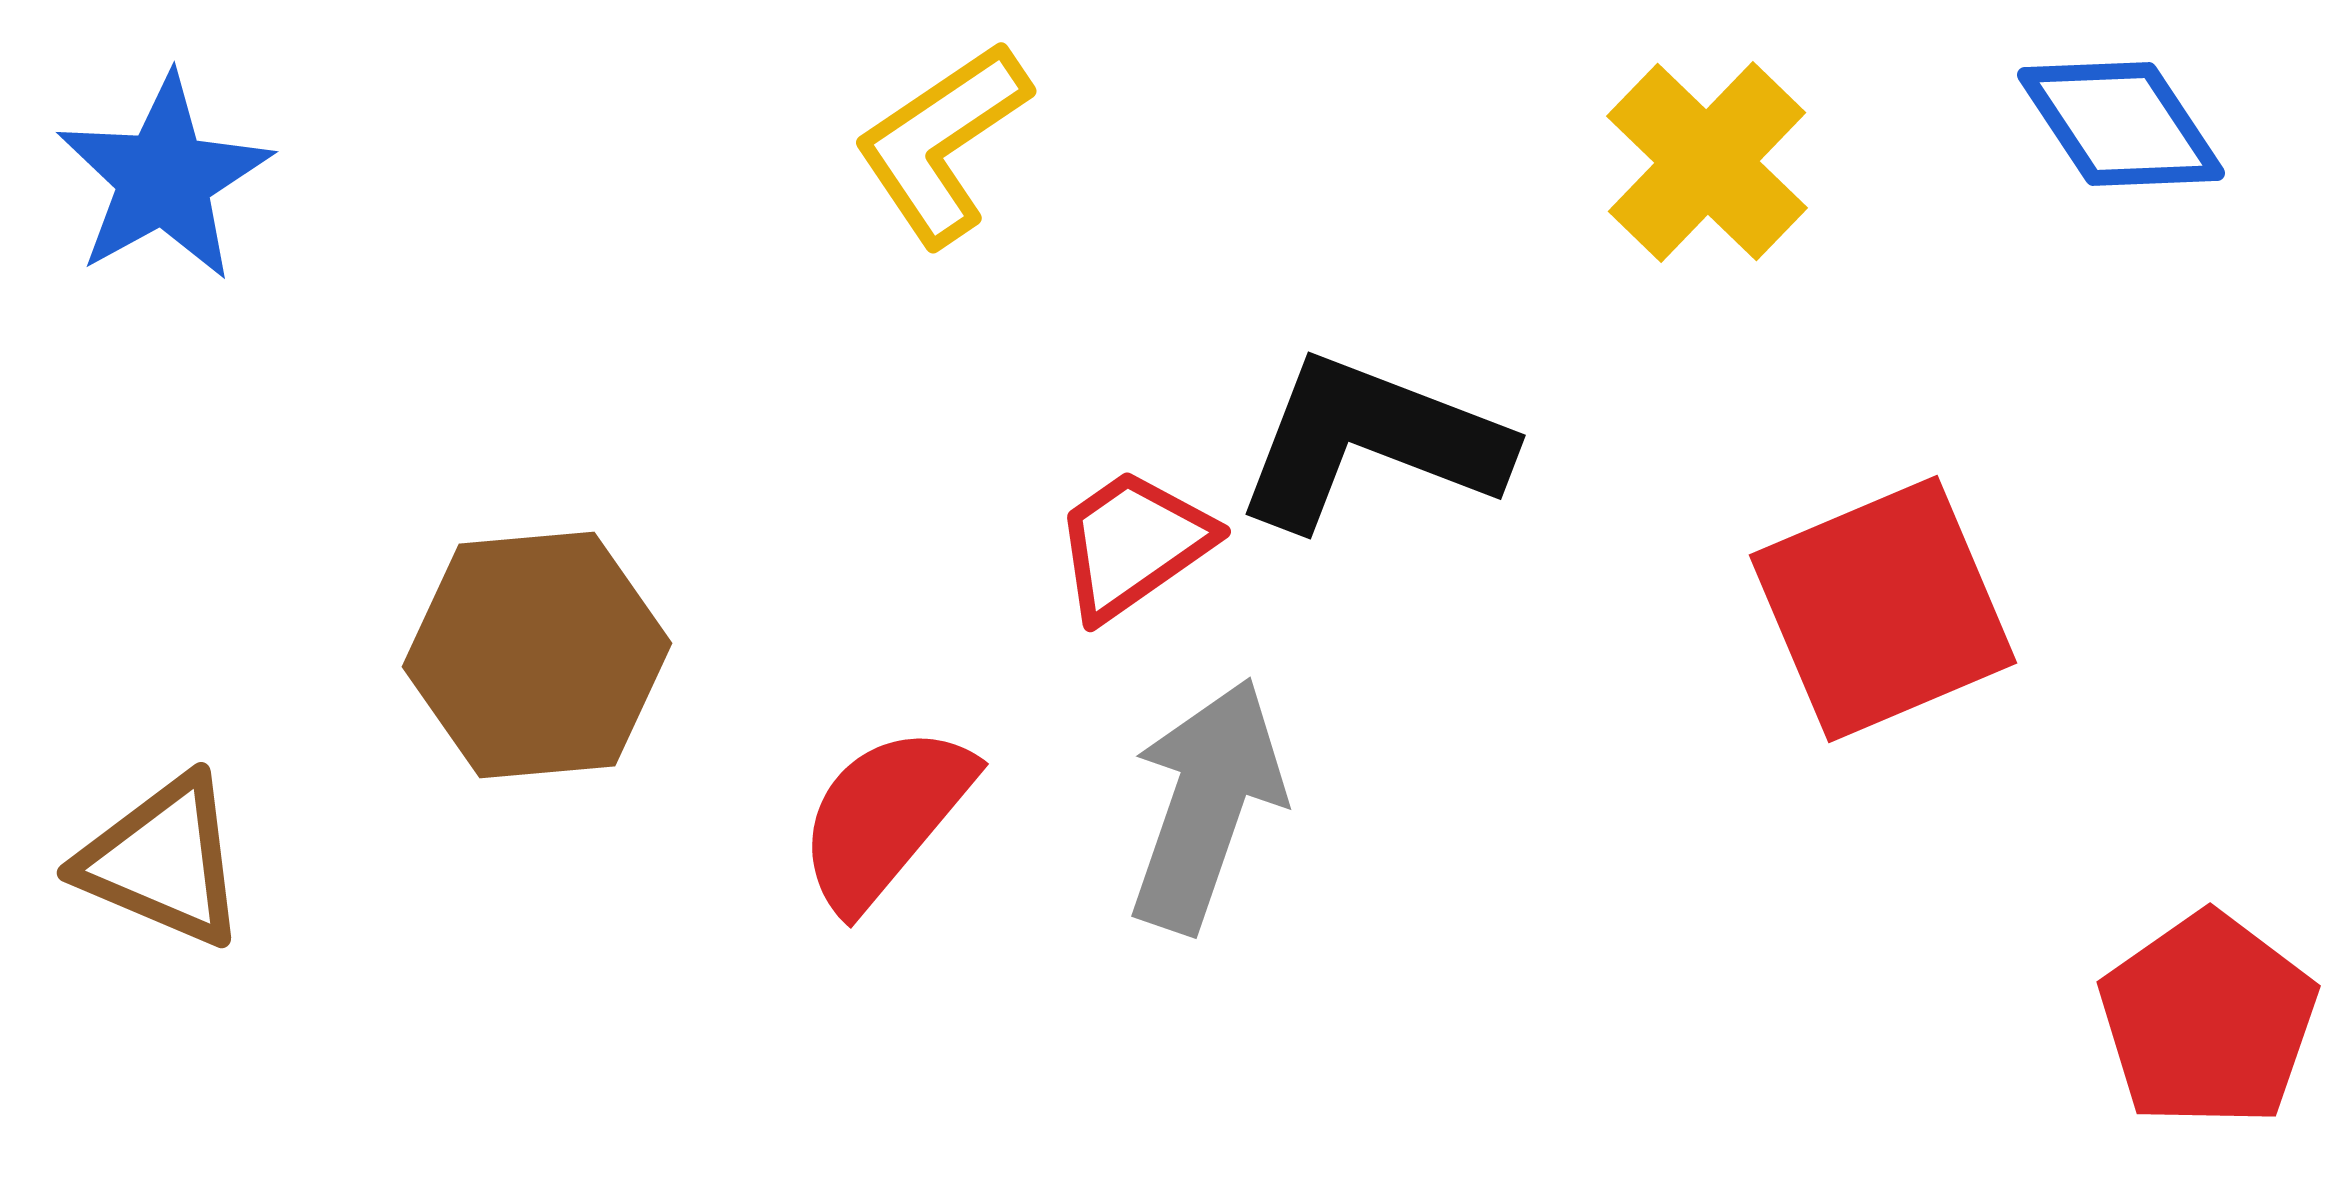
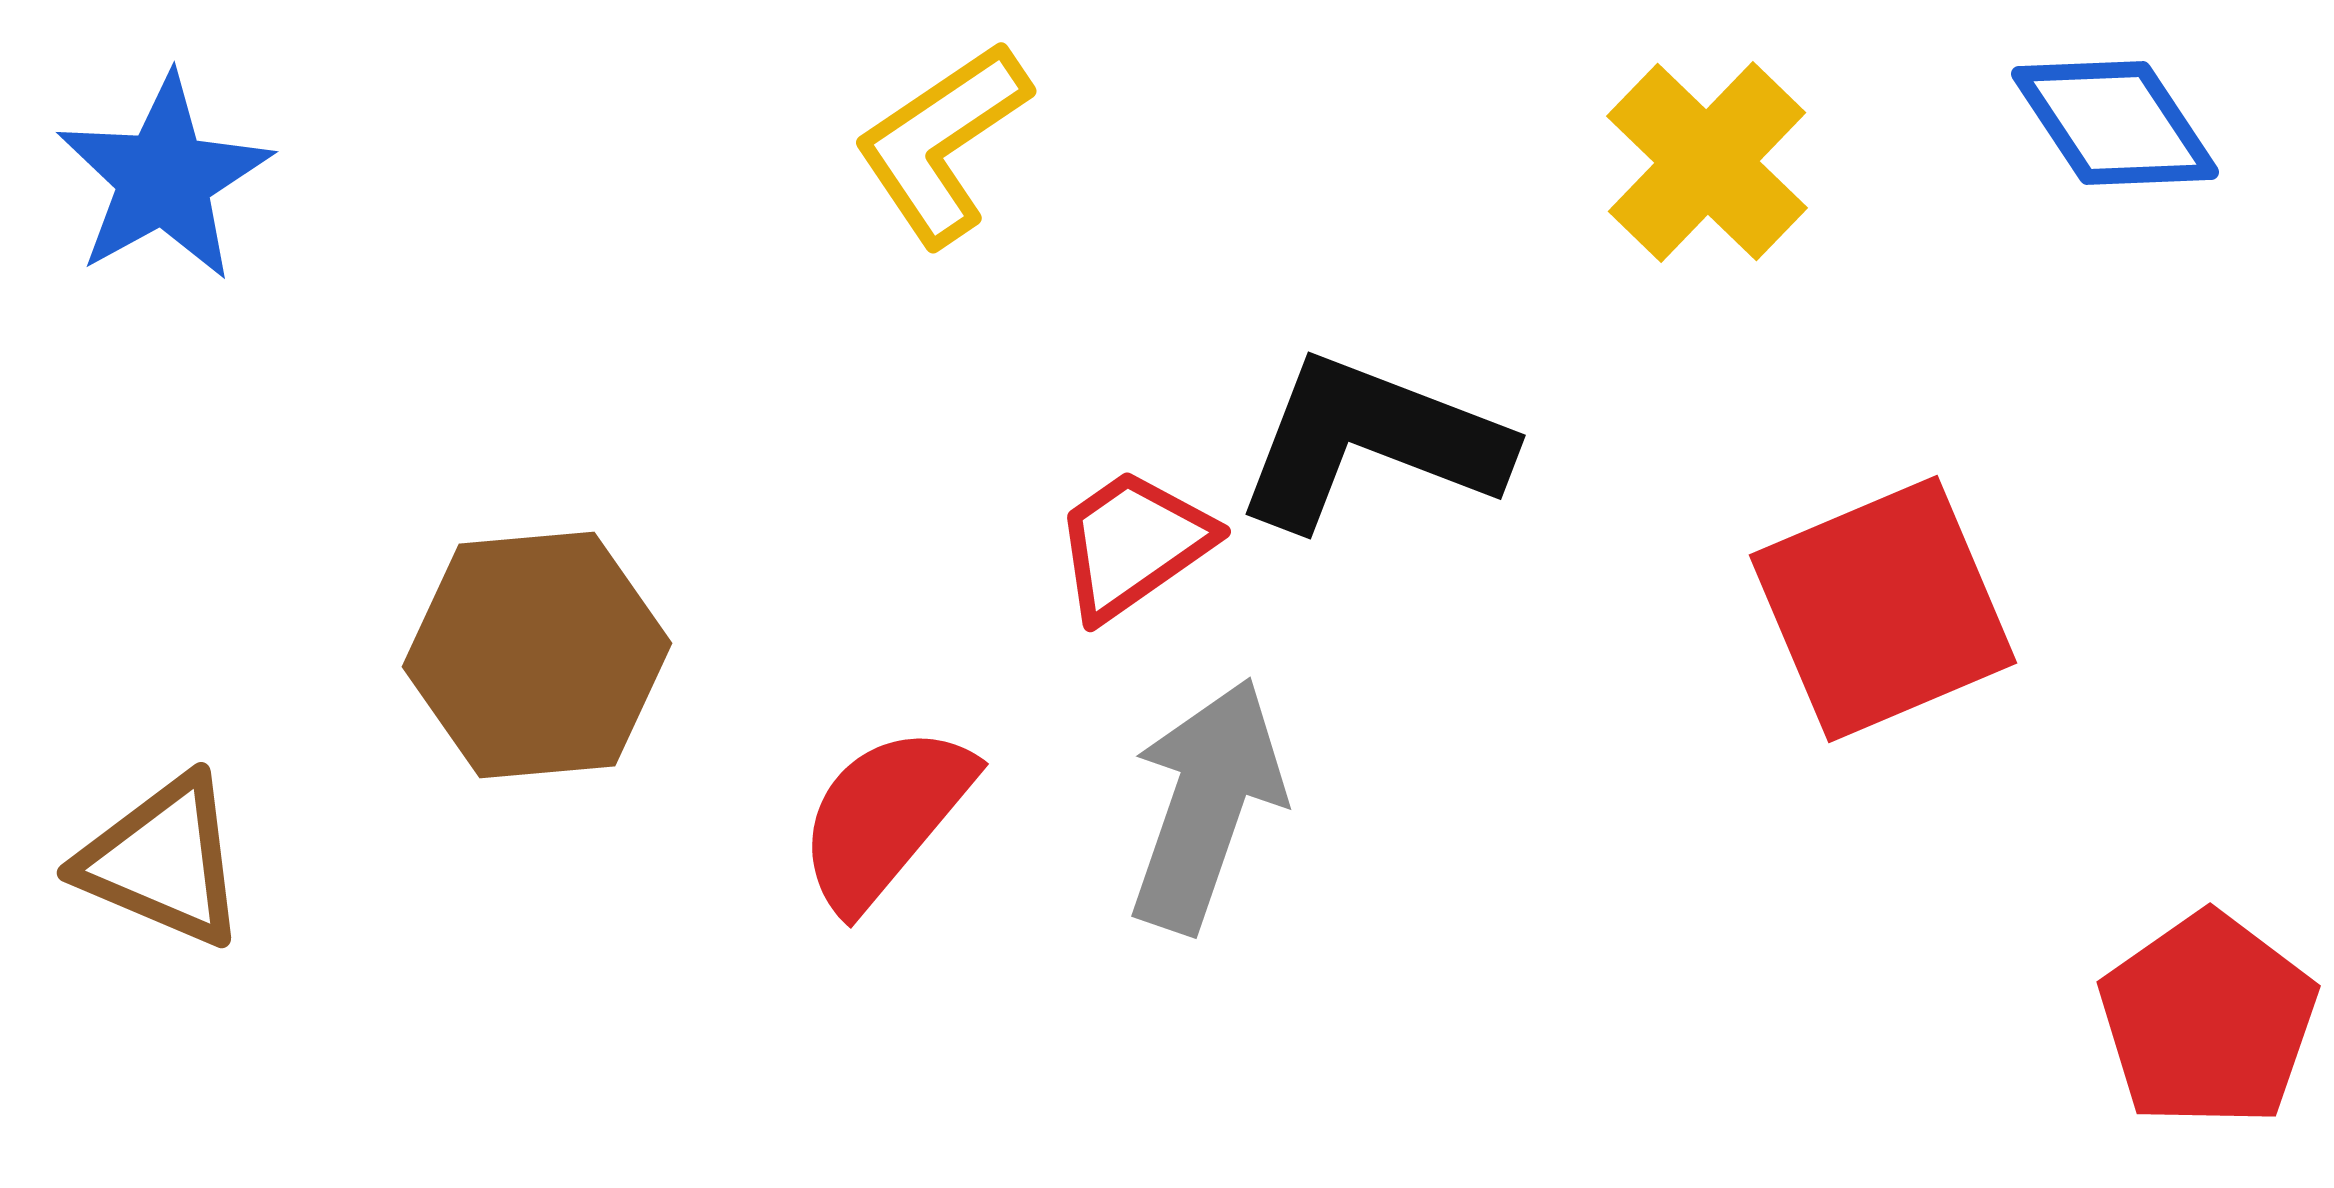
blue diamond: moved 6 px left, 1 px up
